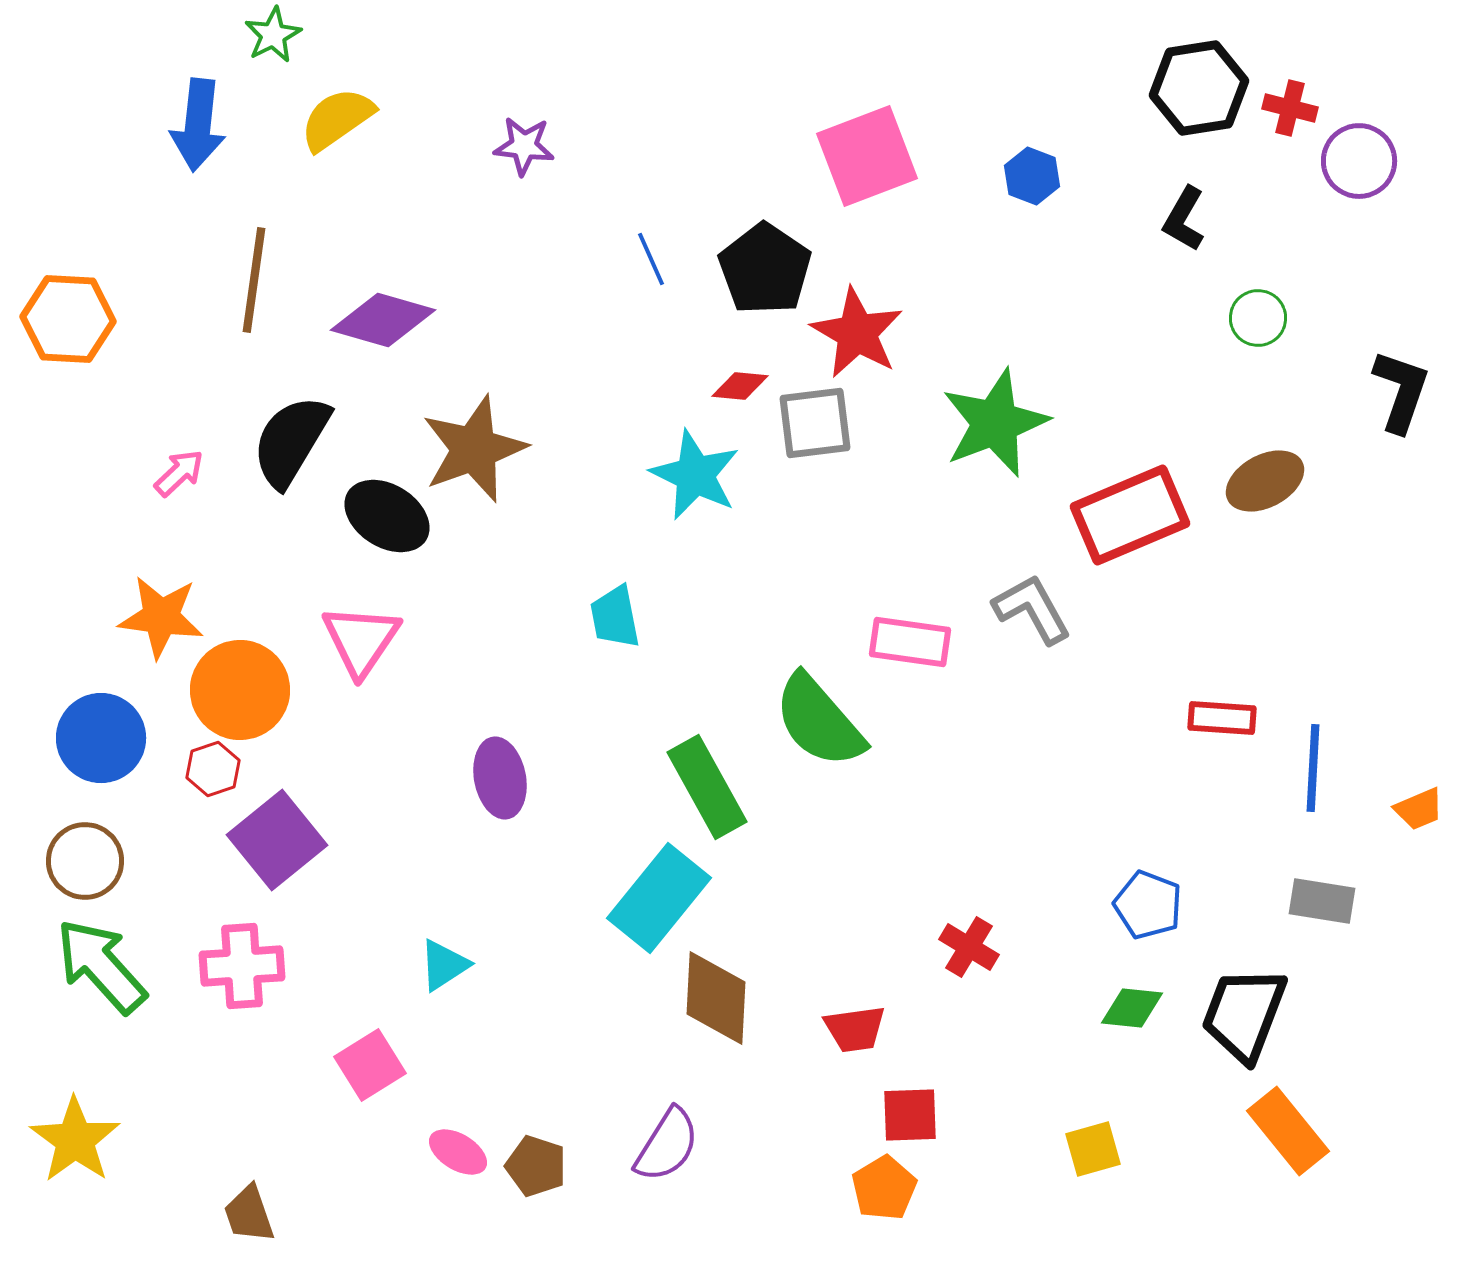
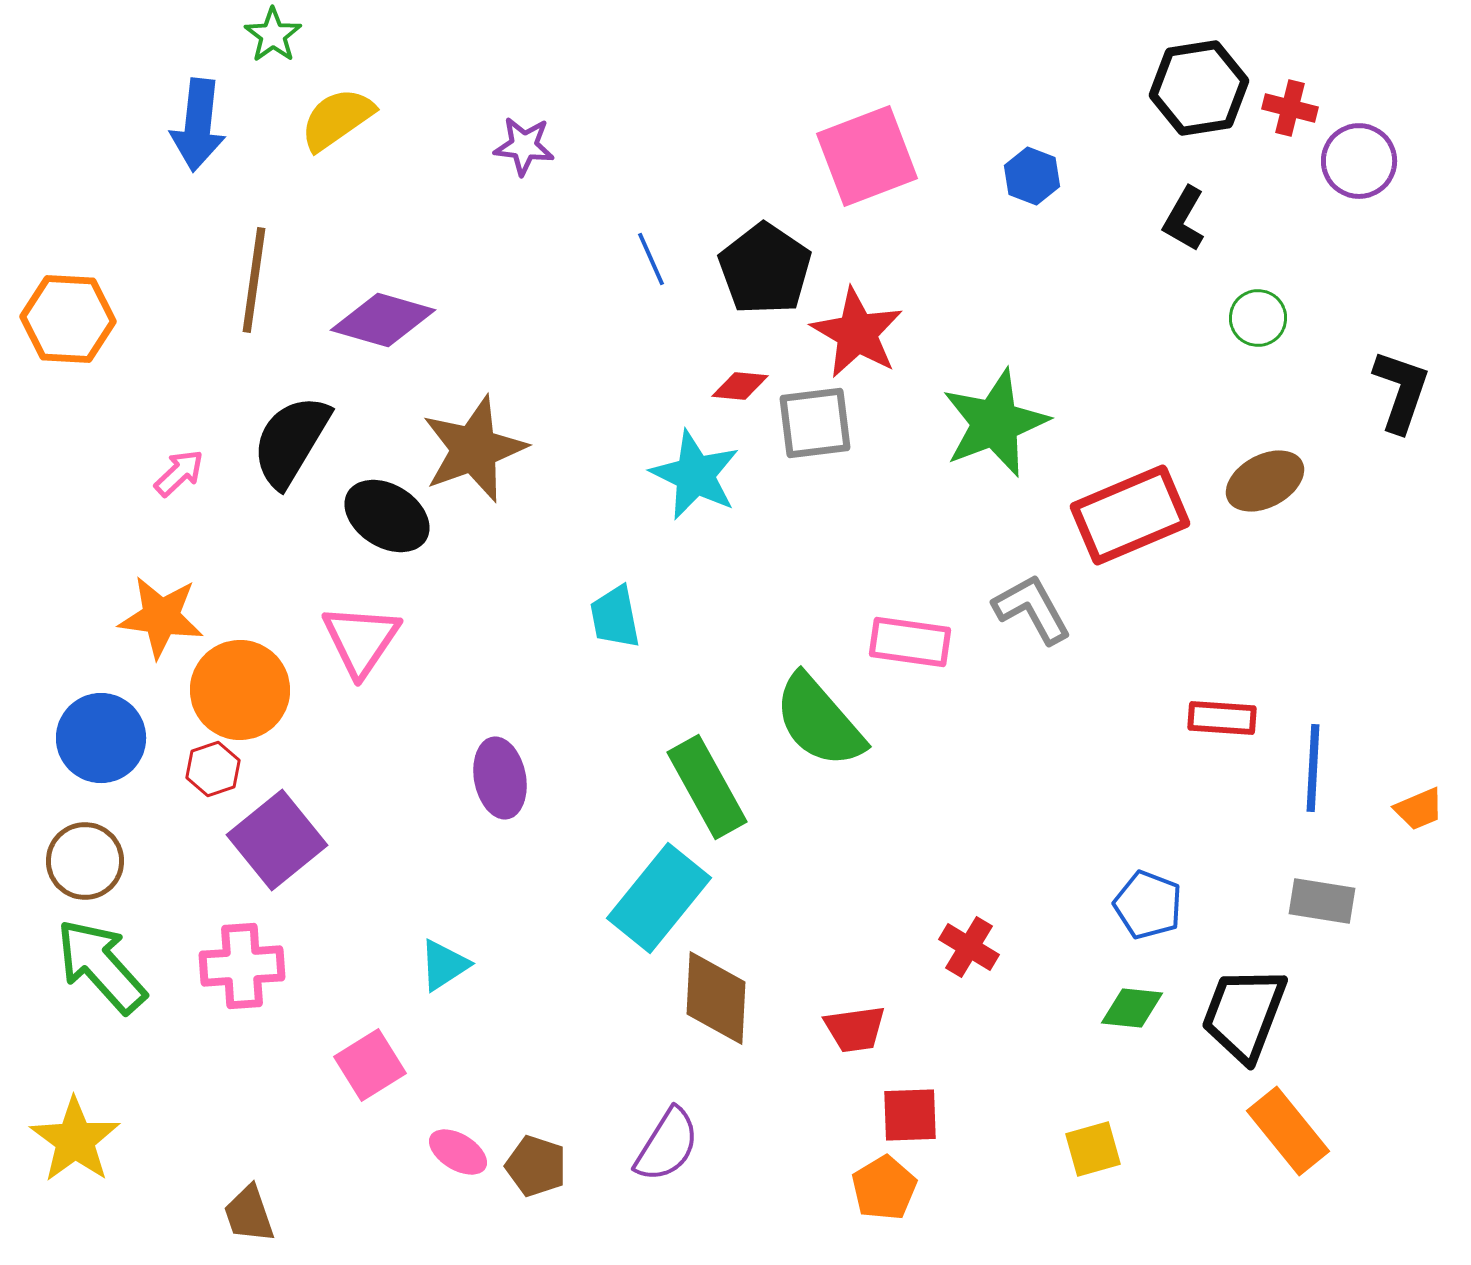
green star at (273, 35): rotated 8 degrees counterclockwise
